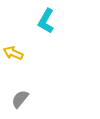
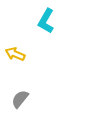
yellow arrow: moved 2 px right, 1 px down
